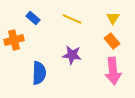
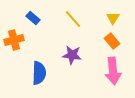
yellow line: moved 1 px right; rotated 24 degrees clockwise
